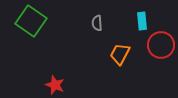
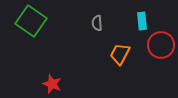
red star: moved 3 px left, 1 px up
